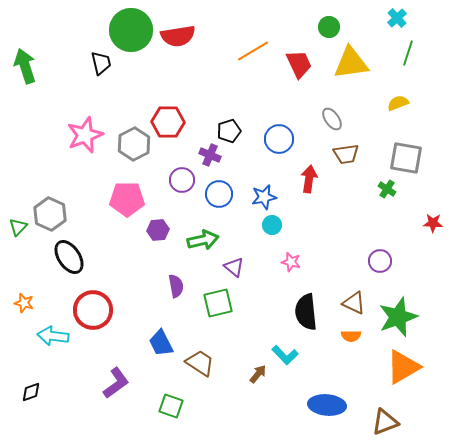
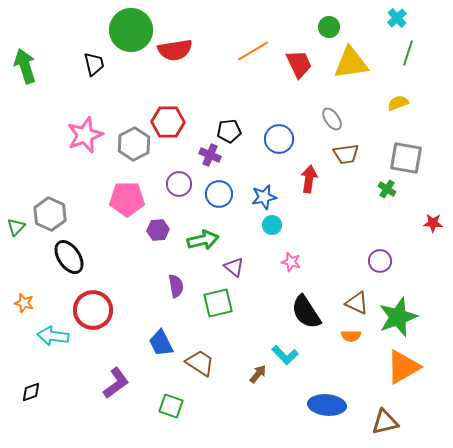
red semicircle at (178, 36): moved 3 px left, 14 px down
black trapezoid at (101, 63): moved 7 px left, 1 px down
black pentagon at (229, 131): rotated 10 degrees clockwise
purple circle at (182, 180): moved 3 px left, 4 px down
green triangle at (18, 227): moved 2 px left
brown triangle at (354, 303): moved 3 px right
black semicircle at (306, 312): rotated 27 degrees counterclockwise
brown triangle at (385, 422): rotated 8 degrees clockwise
